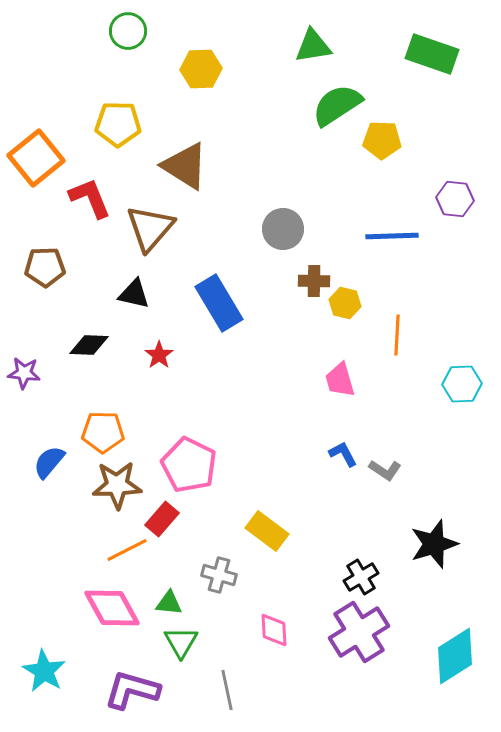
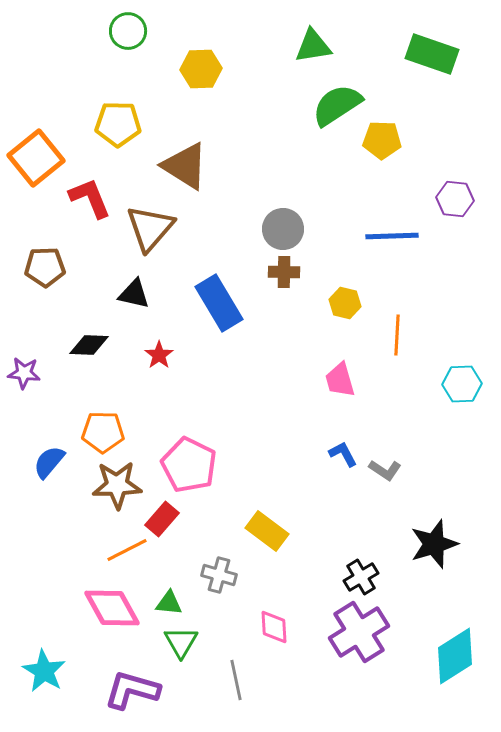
brown cross at (314, 281): moved 30 px left, 9 px up
pink diamond at (274, 630): moved 3 px up
gray line at (227, 690): moved 9 px right, 10 px up
